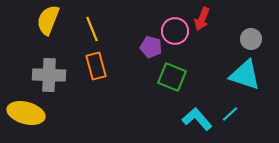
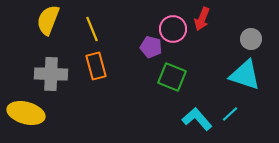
pink circle: moved 2 px left, 2 px up
gray cross: moved 2 px right, 1 px up
